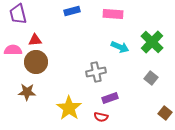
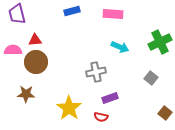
purple trapezoid: moved 1 px left
green cross: moved 8 px right; rotated 20 degrees clockwise
brown star: moved 1 px left, 2 px down
